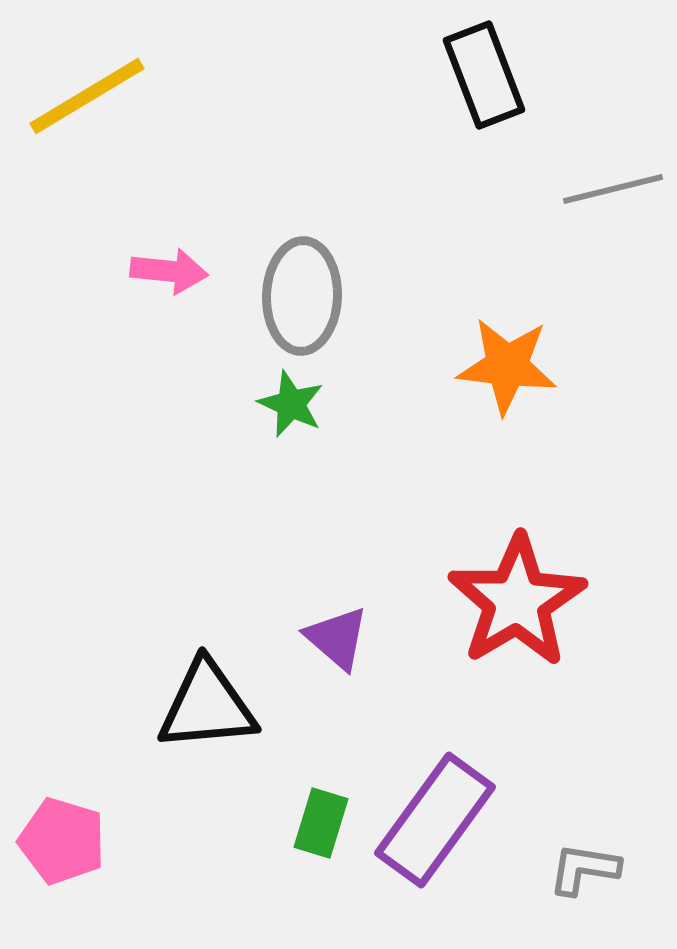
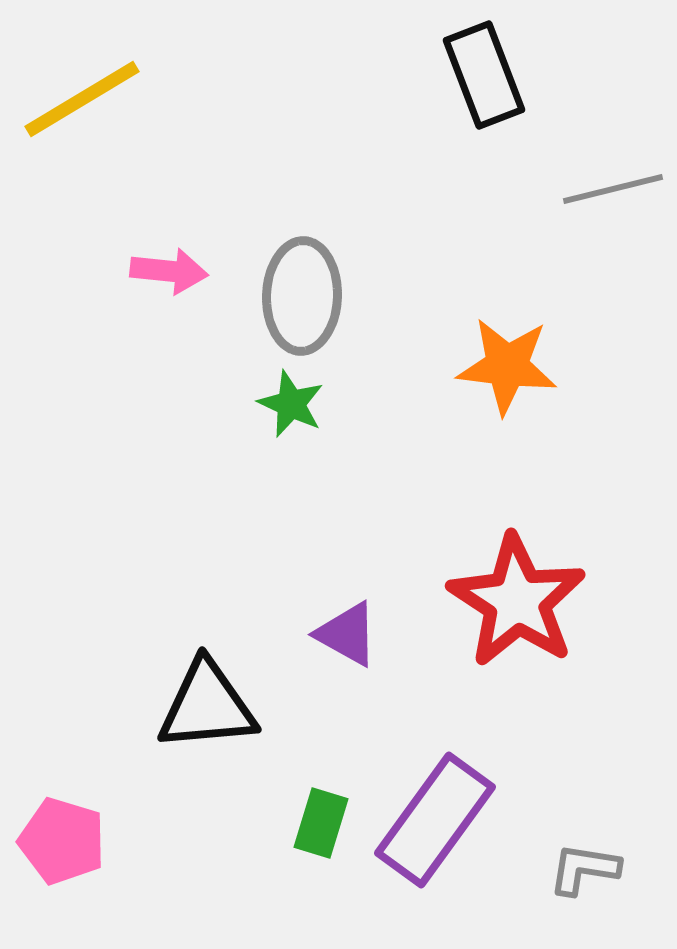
yellow line: moved 5 px left, 3 px down
red star: rotated 8 degrees counterclockwise
purple triangle: moved 10 px right, 4 px up; rotated 12 degrees counterclockwise
